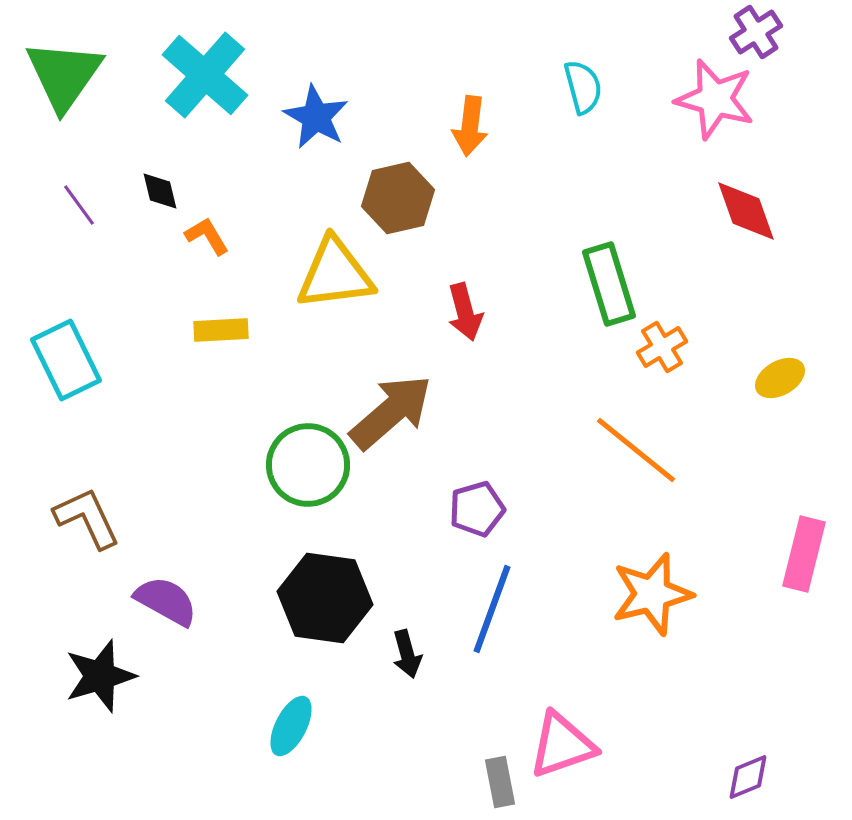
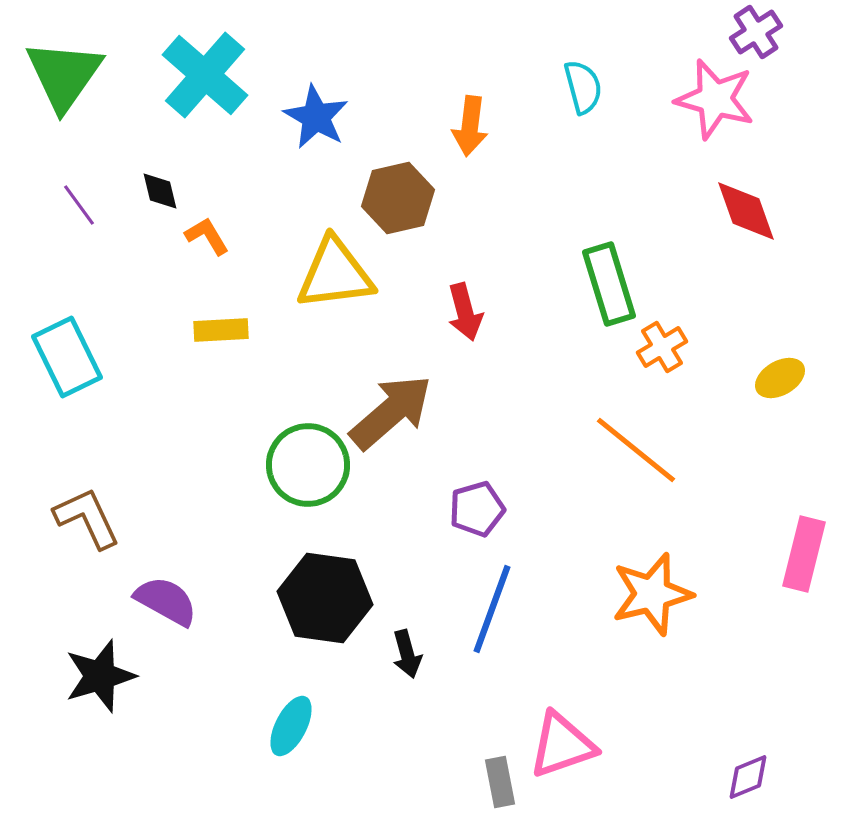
cyan rectangle: moved 1 px right, 3 px up
